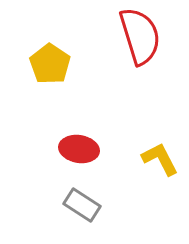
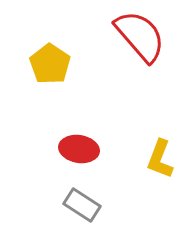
red semicircle: rotated 24 degrees counterclockwise
yellow L-shape: rotated 132 degrees counterclockwise
